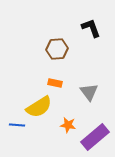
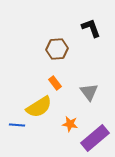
orange rectangle: rotated 40 degrees clockwise
orange star: moved 2 px right, 1 px up
purple rectangle: moved 1 px down
